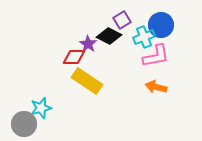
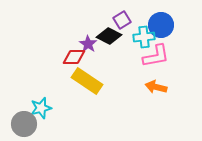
cyan cross: rotated 15 degrees clockwise
